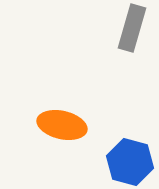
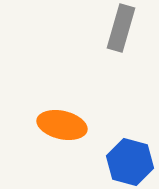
gray rectangle: moved 11 px left
